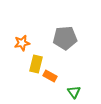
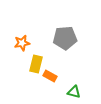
green triangle: rotated 40 degrees counterclockwise
